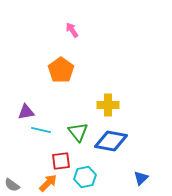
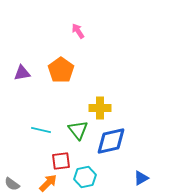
pink arrow: moved 6 px right, 1 px down
yellow cross: moved 8 px left, 3 px down
purple triangle: moved 4 px left, 39 px up
green triangle: moved 2 px up
blue diamond: rotated 24 degrees counterclockwise
blue triangle: rotated 14 degrees clockwise
gray semicircle: moved 1 px up
